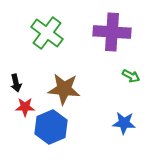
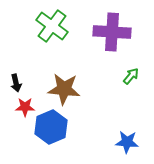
green cross: moved 5 px right, 7 px up
green arrow: rotated 78 degrees counterclockwise
blue star: moved 3 px right, 19 px down
